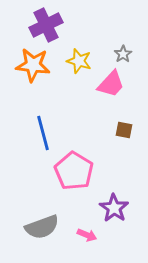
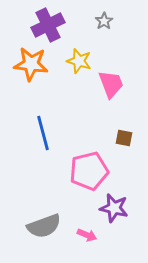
purple cross: moved 2 px right
gray star: moved 19 px left, 33 px up
orange star: moved 2 px left, 1 px up
pink trapezoid: rotated 64 degrees counterclockwise
brown square: moved 8 px down
pink pentagon: moved 15 px right; rotated 27 degrees clockwise
purple star: rotated 20 degrees counterclockwise
gray semicircle: moved 2 px right, 1 px up
